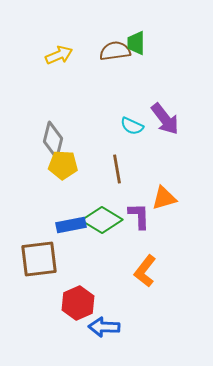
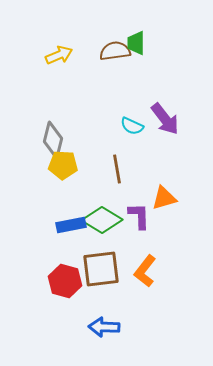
brown square: moved 62 px right, 10 px down
red hexagon: moved 13 px left, 22 px up; rotated 20 degrees counterclockwise
